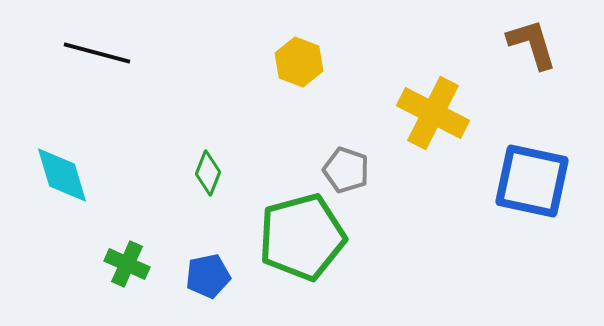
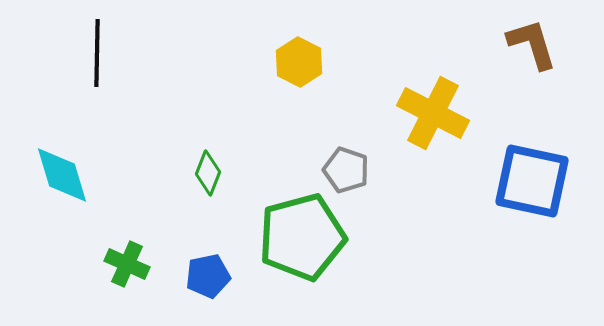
black line: rotated 76 degrees clockwise
yellow hexagon: rotated 6 degrees clockwise
